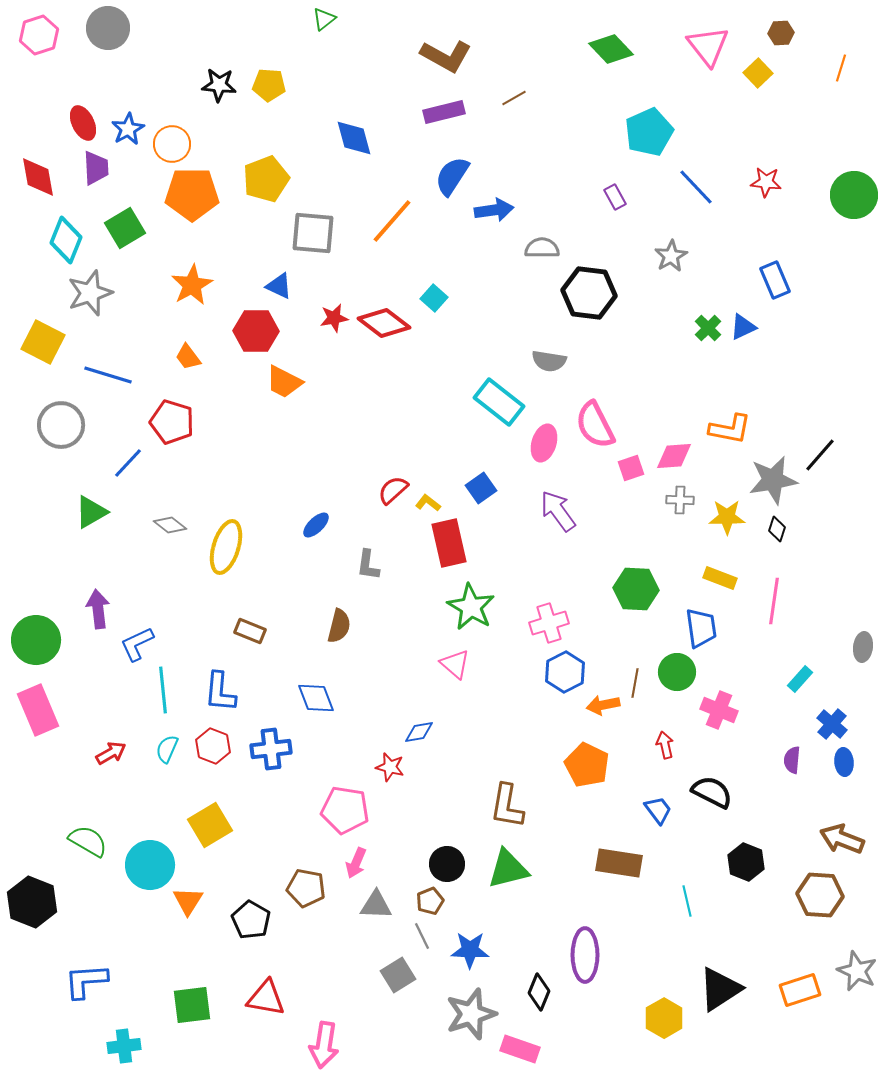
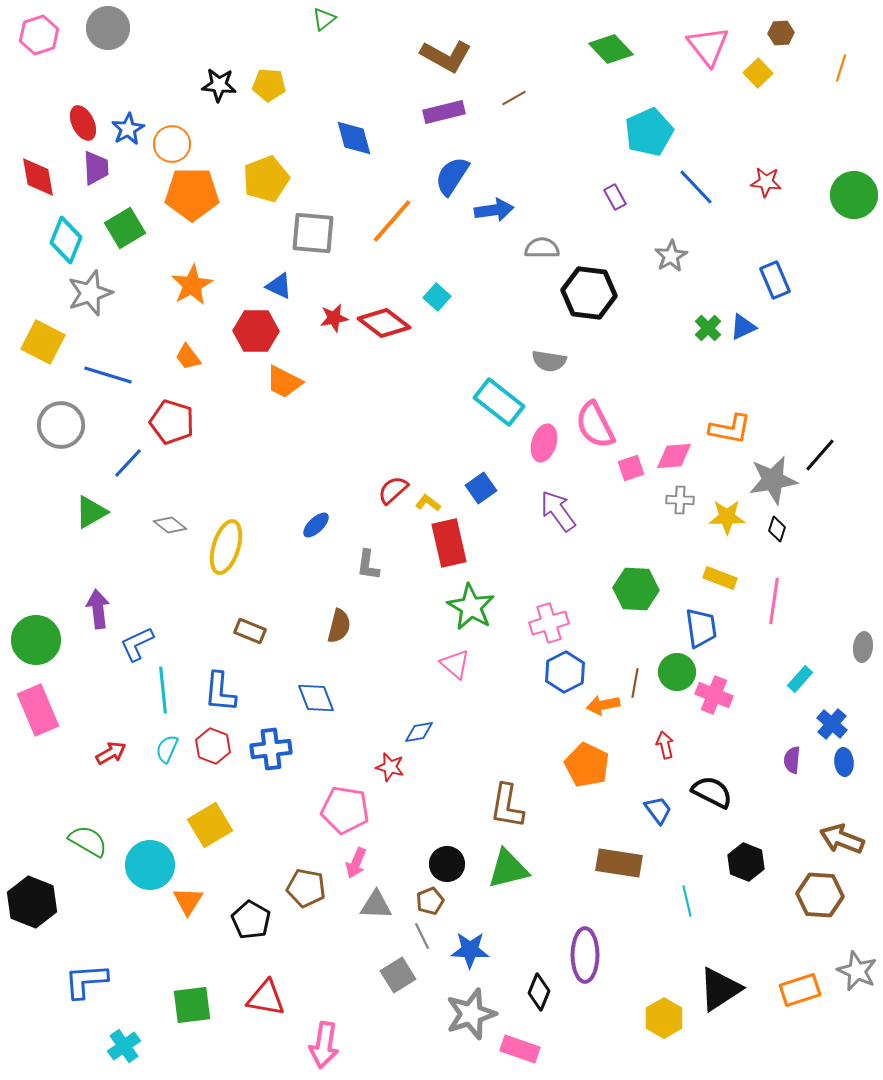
cyan square at (434, 298): moved 3 px right, 1 px up
pink cross at (719, 710): moved 5 px left, 15 px up
cyan cross at (124, 1046): rotated 28 degrees counterclockwise
